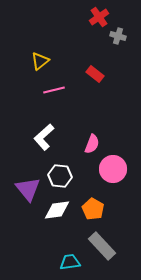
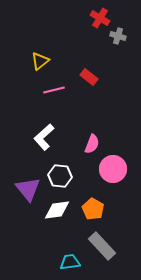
red cross: moved 1 px right, 1 px down; rotated 24 degrees counterclockwise
red rectangle: moved 6 px left, 3 px down
